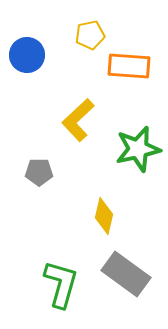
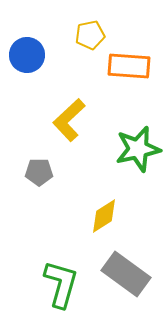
yellow L-shape: moved 9 px left
yellow diamond: rotated 45 degrees clockwise
